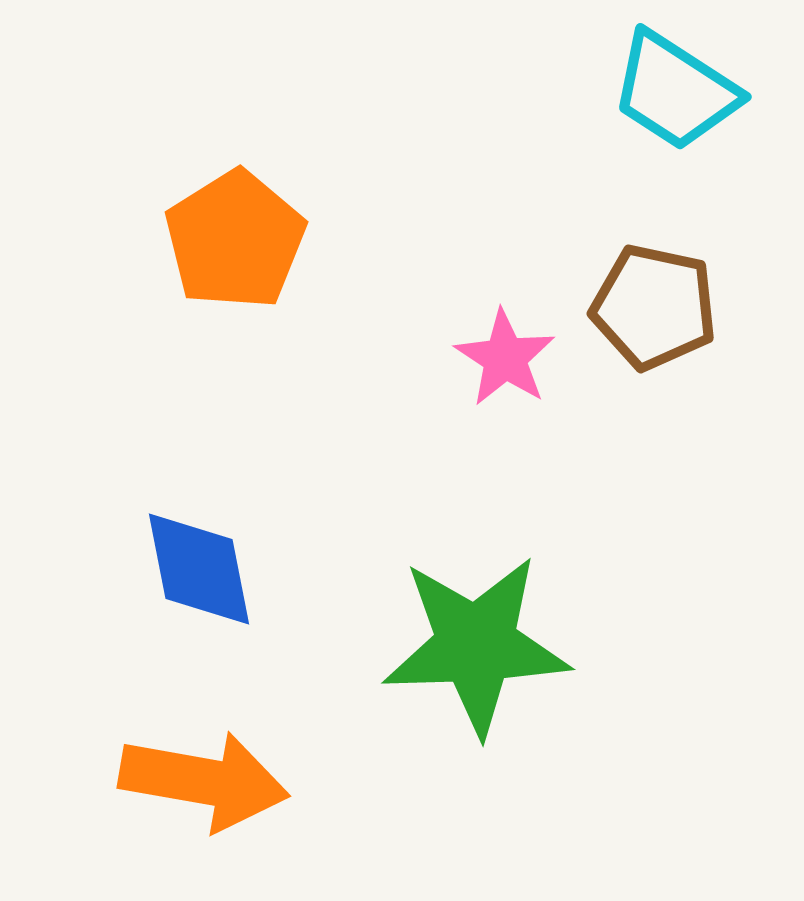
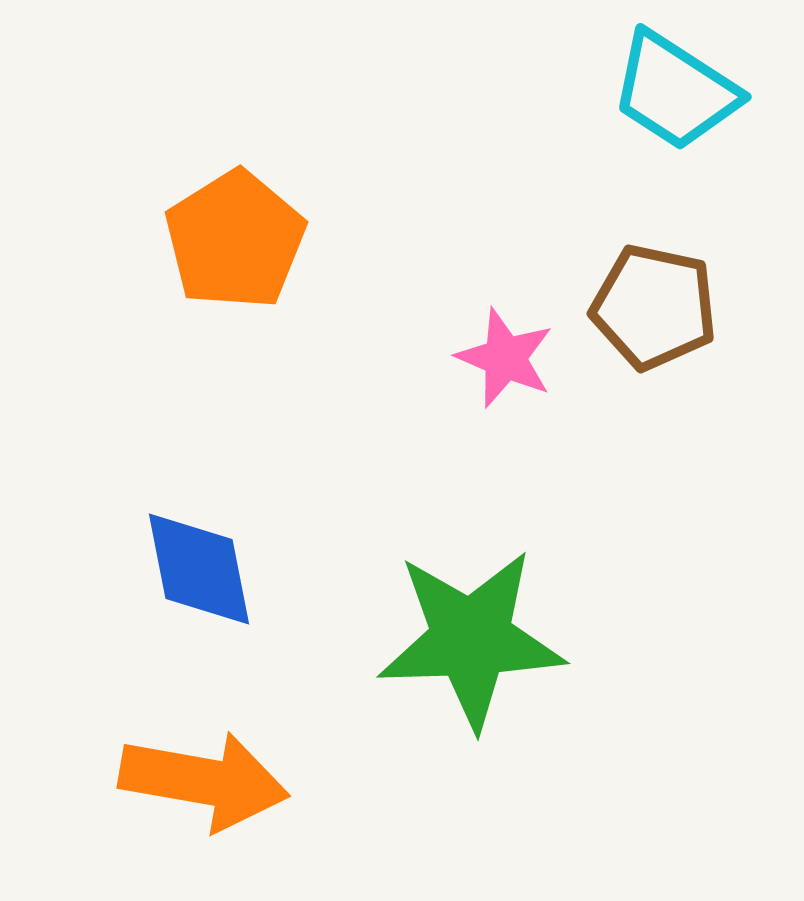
pink star: rotated 10 degrees counterclockwise
green star: moved 5 px left, 6 px up
